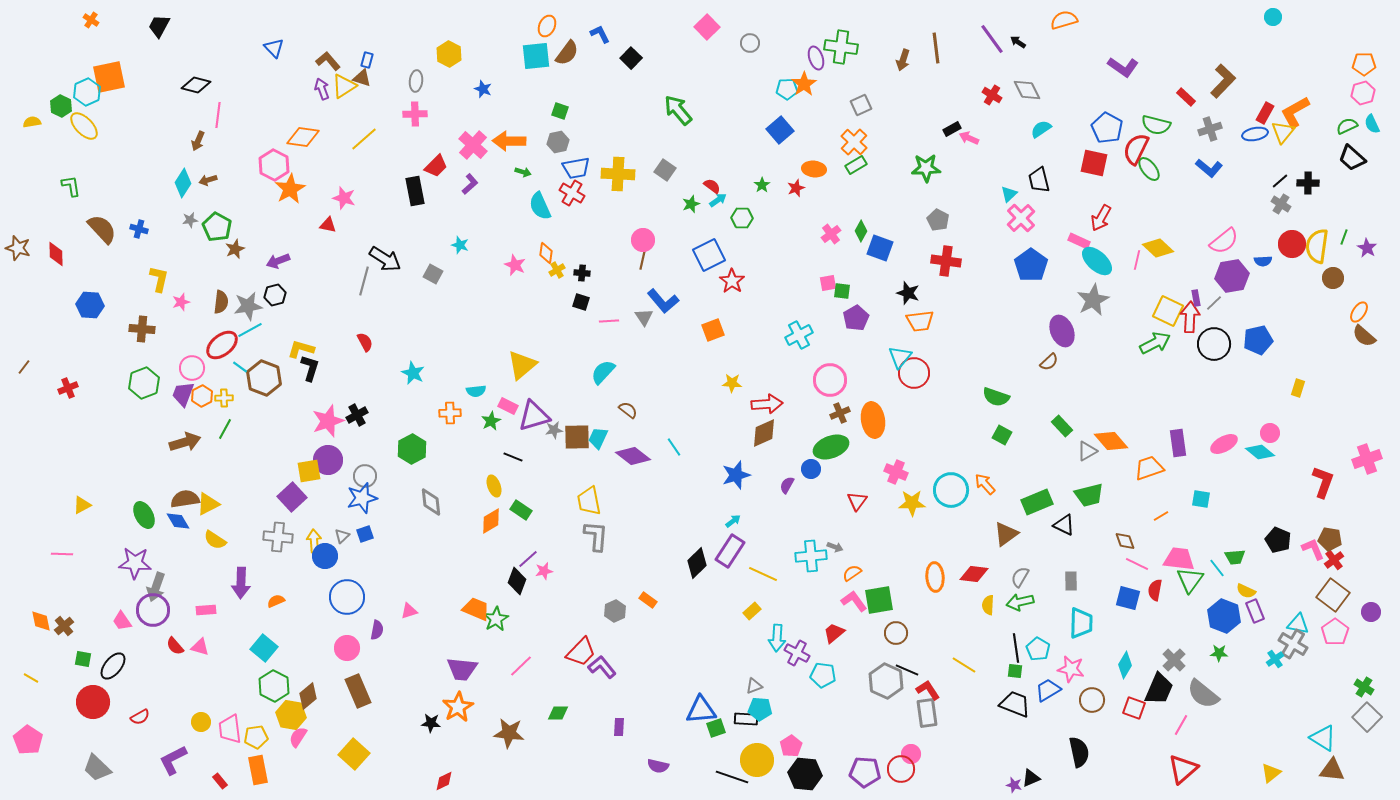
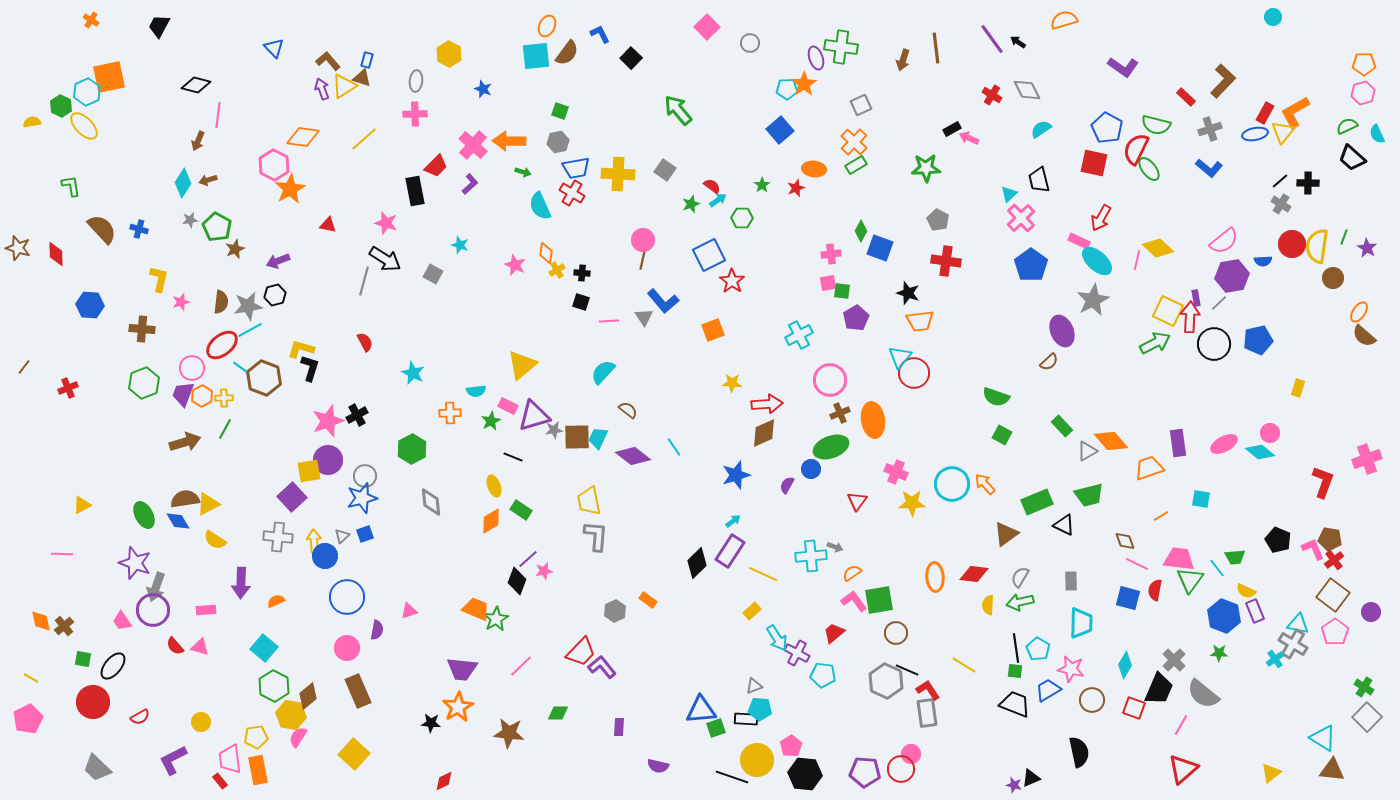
cyan semicircle at (1372, 124): moved 5 px right, 10 px down
pink star at (344, 198): moved 42 px right, 25 px down
pink cross at (831, 234): moved 20 px down; rotated 30 degrees clockwise
gray line at (1214, 303): moved 5 px right
cyan circle at (951, 490): moved 1 px right, 6 px up
purple star at (135, 563): rotated 16 degrees clockwise
cyan arrow at (777, 638): rotated 36 degrees counterclockwise
pink trapezoid at (230, 729): moved 30 px down
pink pentagon at (28, 740): moved 21 px up; rotated 12 degrees clockwise
